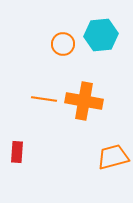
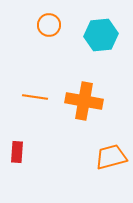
orange circle: moved 14 px left, 19 px up
orange line: moved 9 px left, 2 px up
orange trapezoid: moved 2 px left
